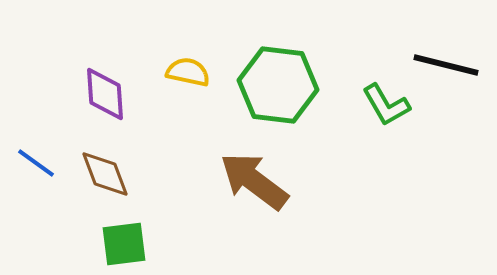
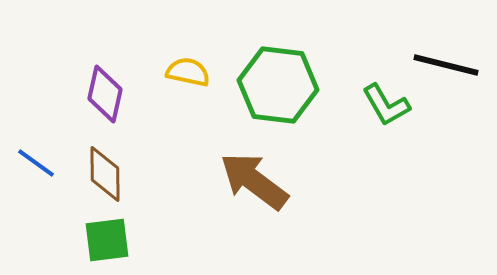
purple diamond: rotated 16 degrees clockwise
brown diamond: rotated 20 degrees clockwise
green square: moved 17 px left, 4 px up
